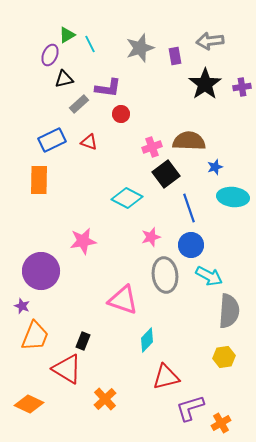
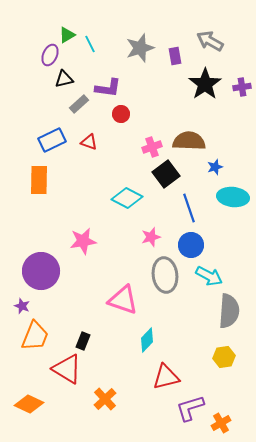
gray arrow at (210, 41): rotated 36 degrees clockwise
